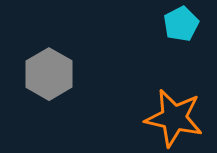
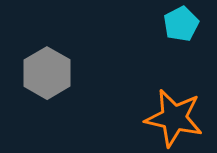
gray hexagon: moved 2 px left, 1 px up
